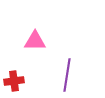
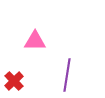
red cross: rotated 36 degrees counterclockwise
